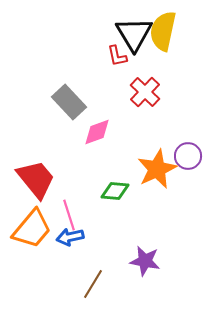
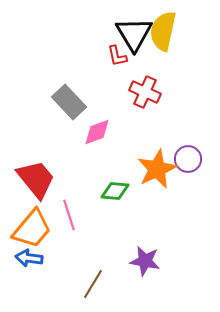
red cross: rotated 20 degrees counterclockwise
purple circle: moved 3 px down
blue arrow: moved 41 px left, 21 px down; rotated 20 degrees clockwise
